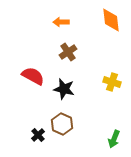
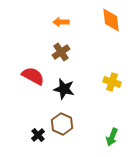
brown cross: moved 7 px left
green arrow: moved 2 px left, 2 px up
